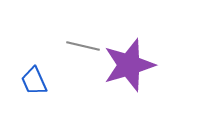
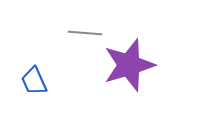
gray line: moved 2 px right, 13 px up; rotated 8 degrees counterclockwise
